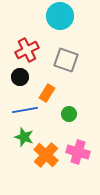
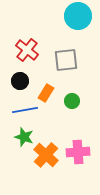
cyan circle: moved 18 px right
red cross: rotated 25 degrees counterclockwise
gray square: rotated 25 degrees counterclockwise
black circle: moved 4 px down
orange rectangle: moved 1 px left
green circle: moved 3 px right, 13 px up
pink cross: rotated 20 degrees counterclockwise
